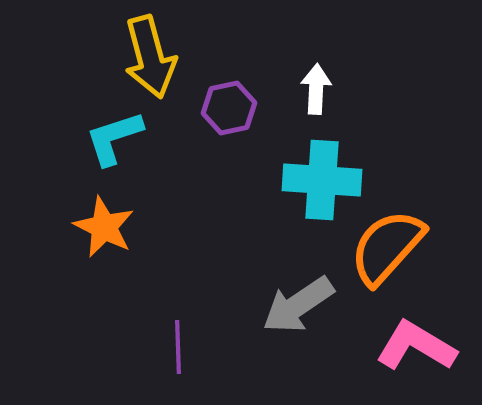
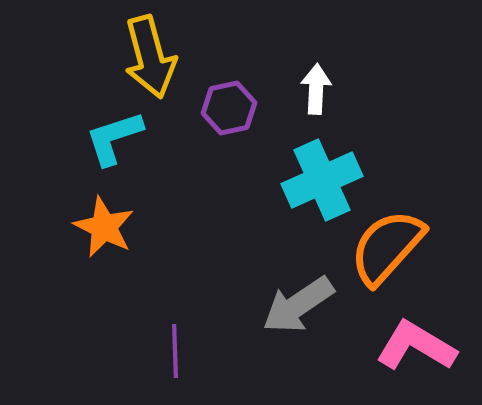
cyan cross: rotated 28 degrees counterclockwise
purple line: moved 3 px left, 4 px down
